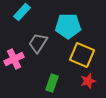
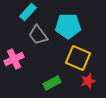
cyan rectangle: moved 6 px right
gray trapezoid: moved 8 px up; rotated 70 degrees counterclockwise
yellow square: moved 4 px left, 3 px down
green rectangle: rotated 42 degrees clockwise
